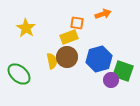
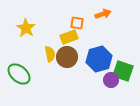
yellow semicircle: moved 2 px left, 7 px up
